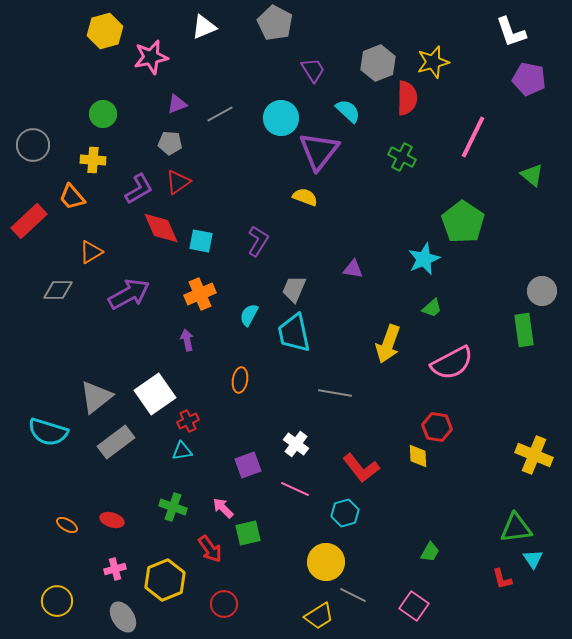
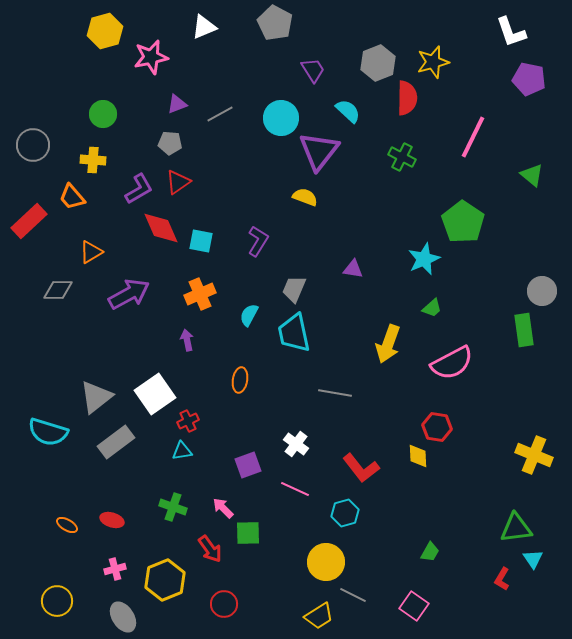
green square at (248, 533): rotated 12 degrees clockwise
red L-shape at (502, 579): rotated 45 degrees clockwise
